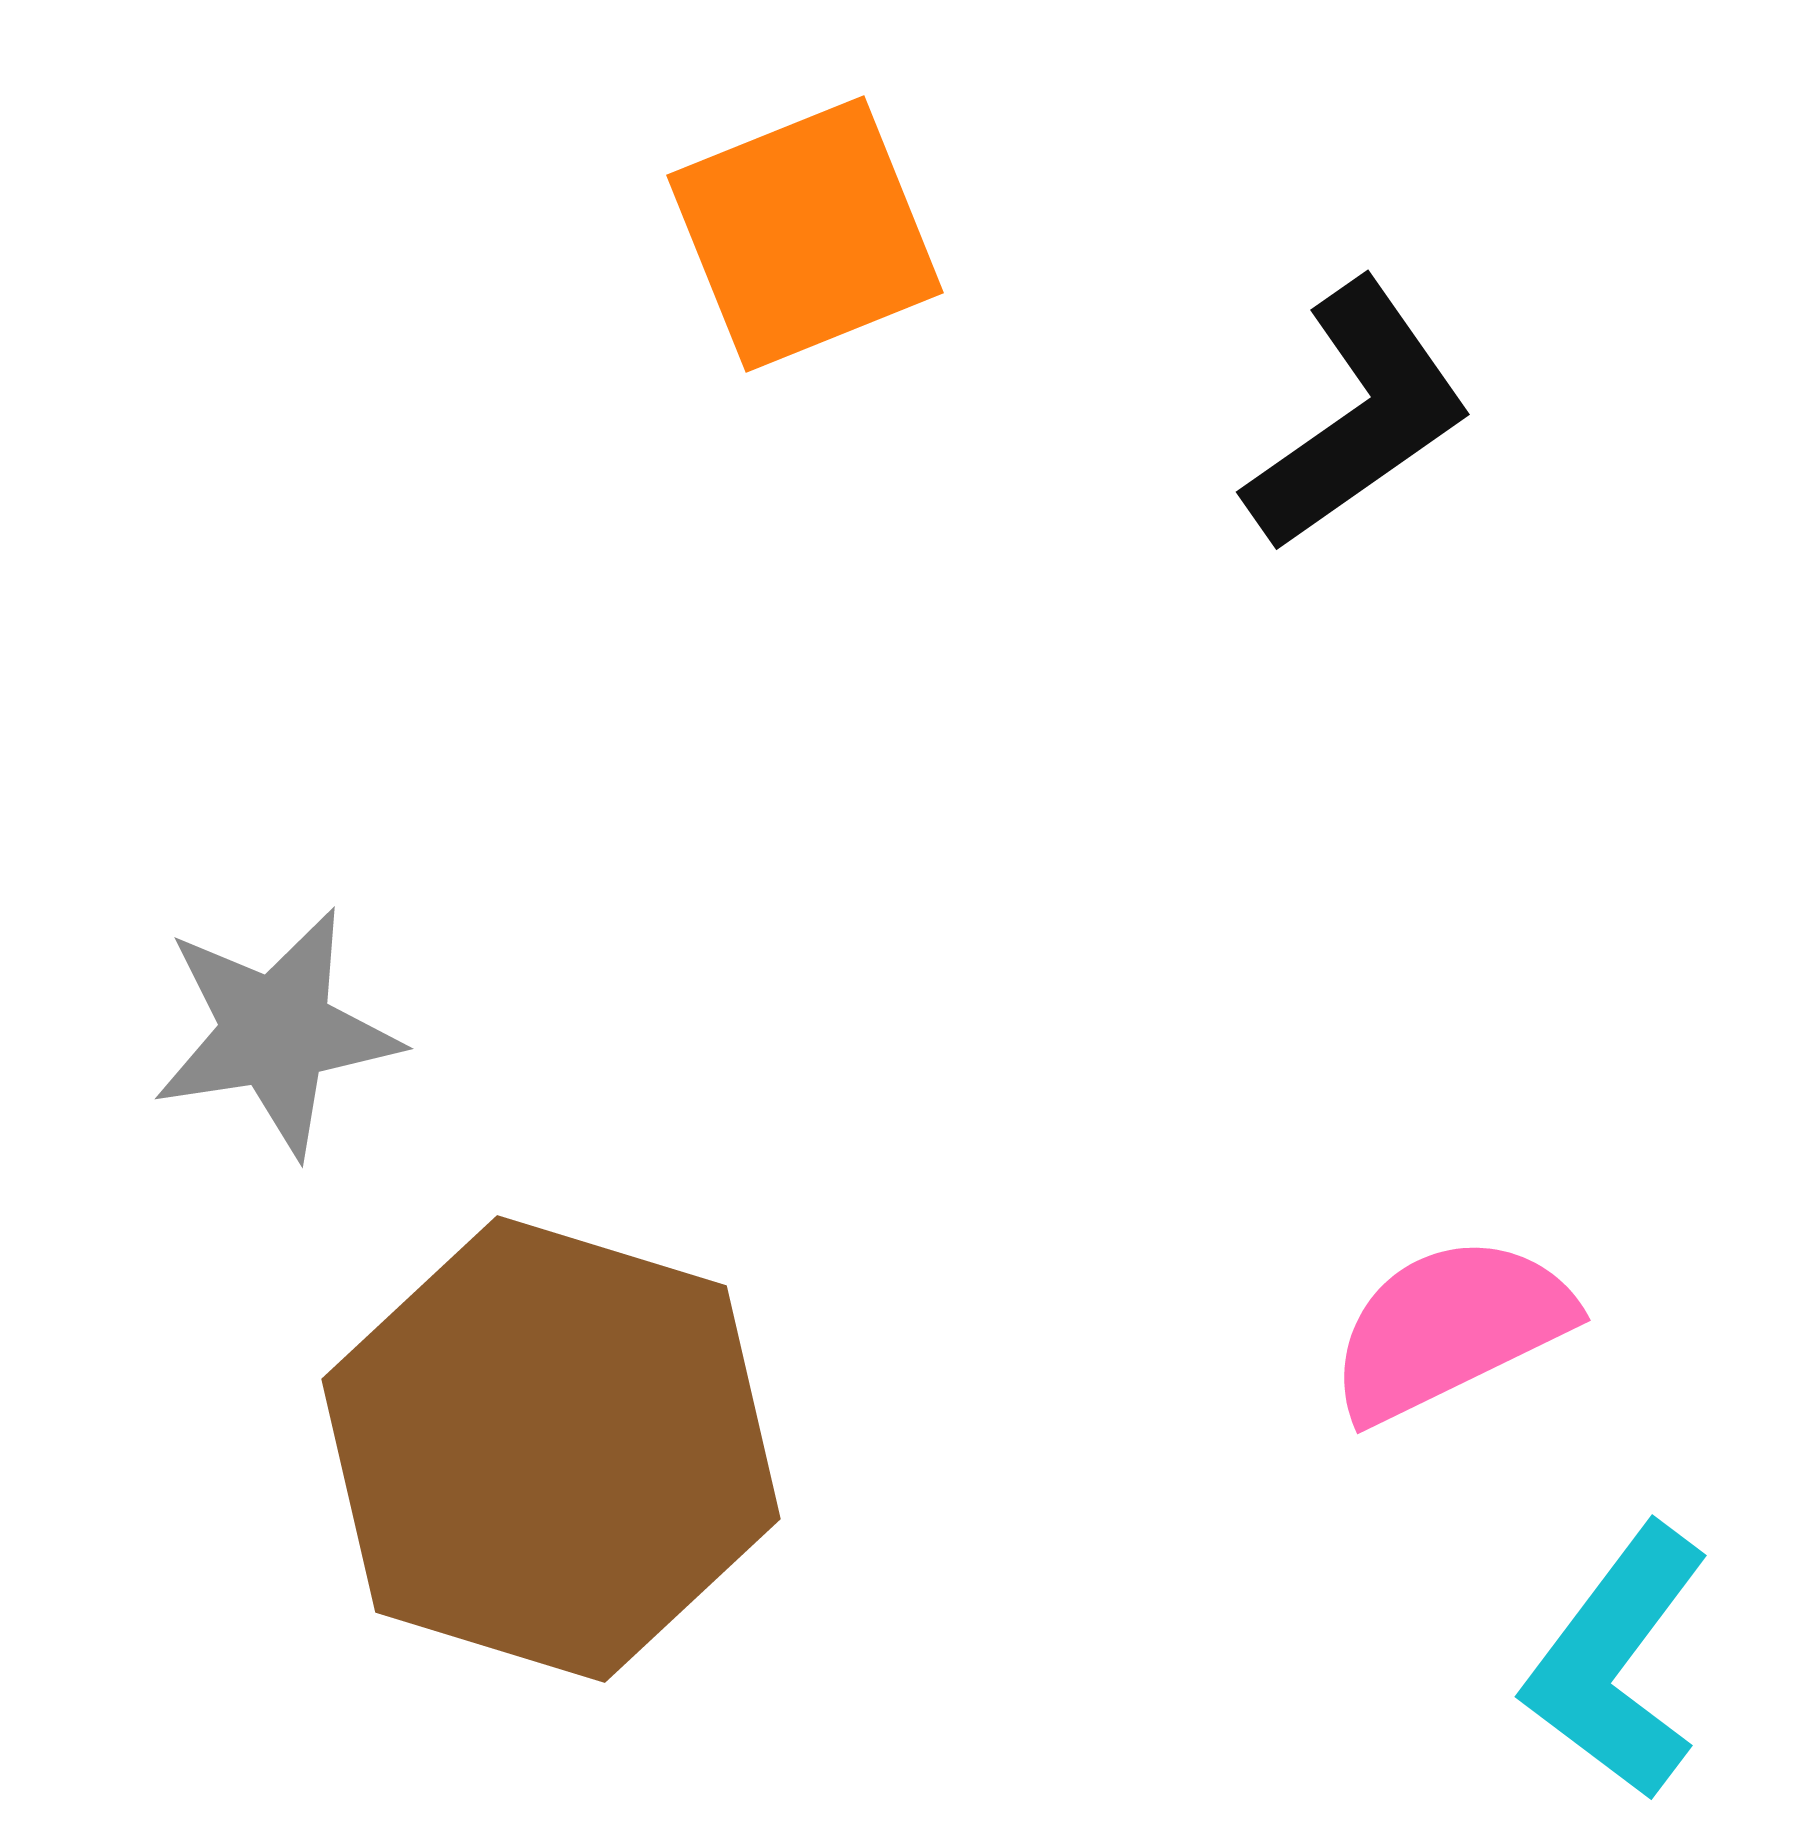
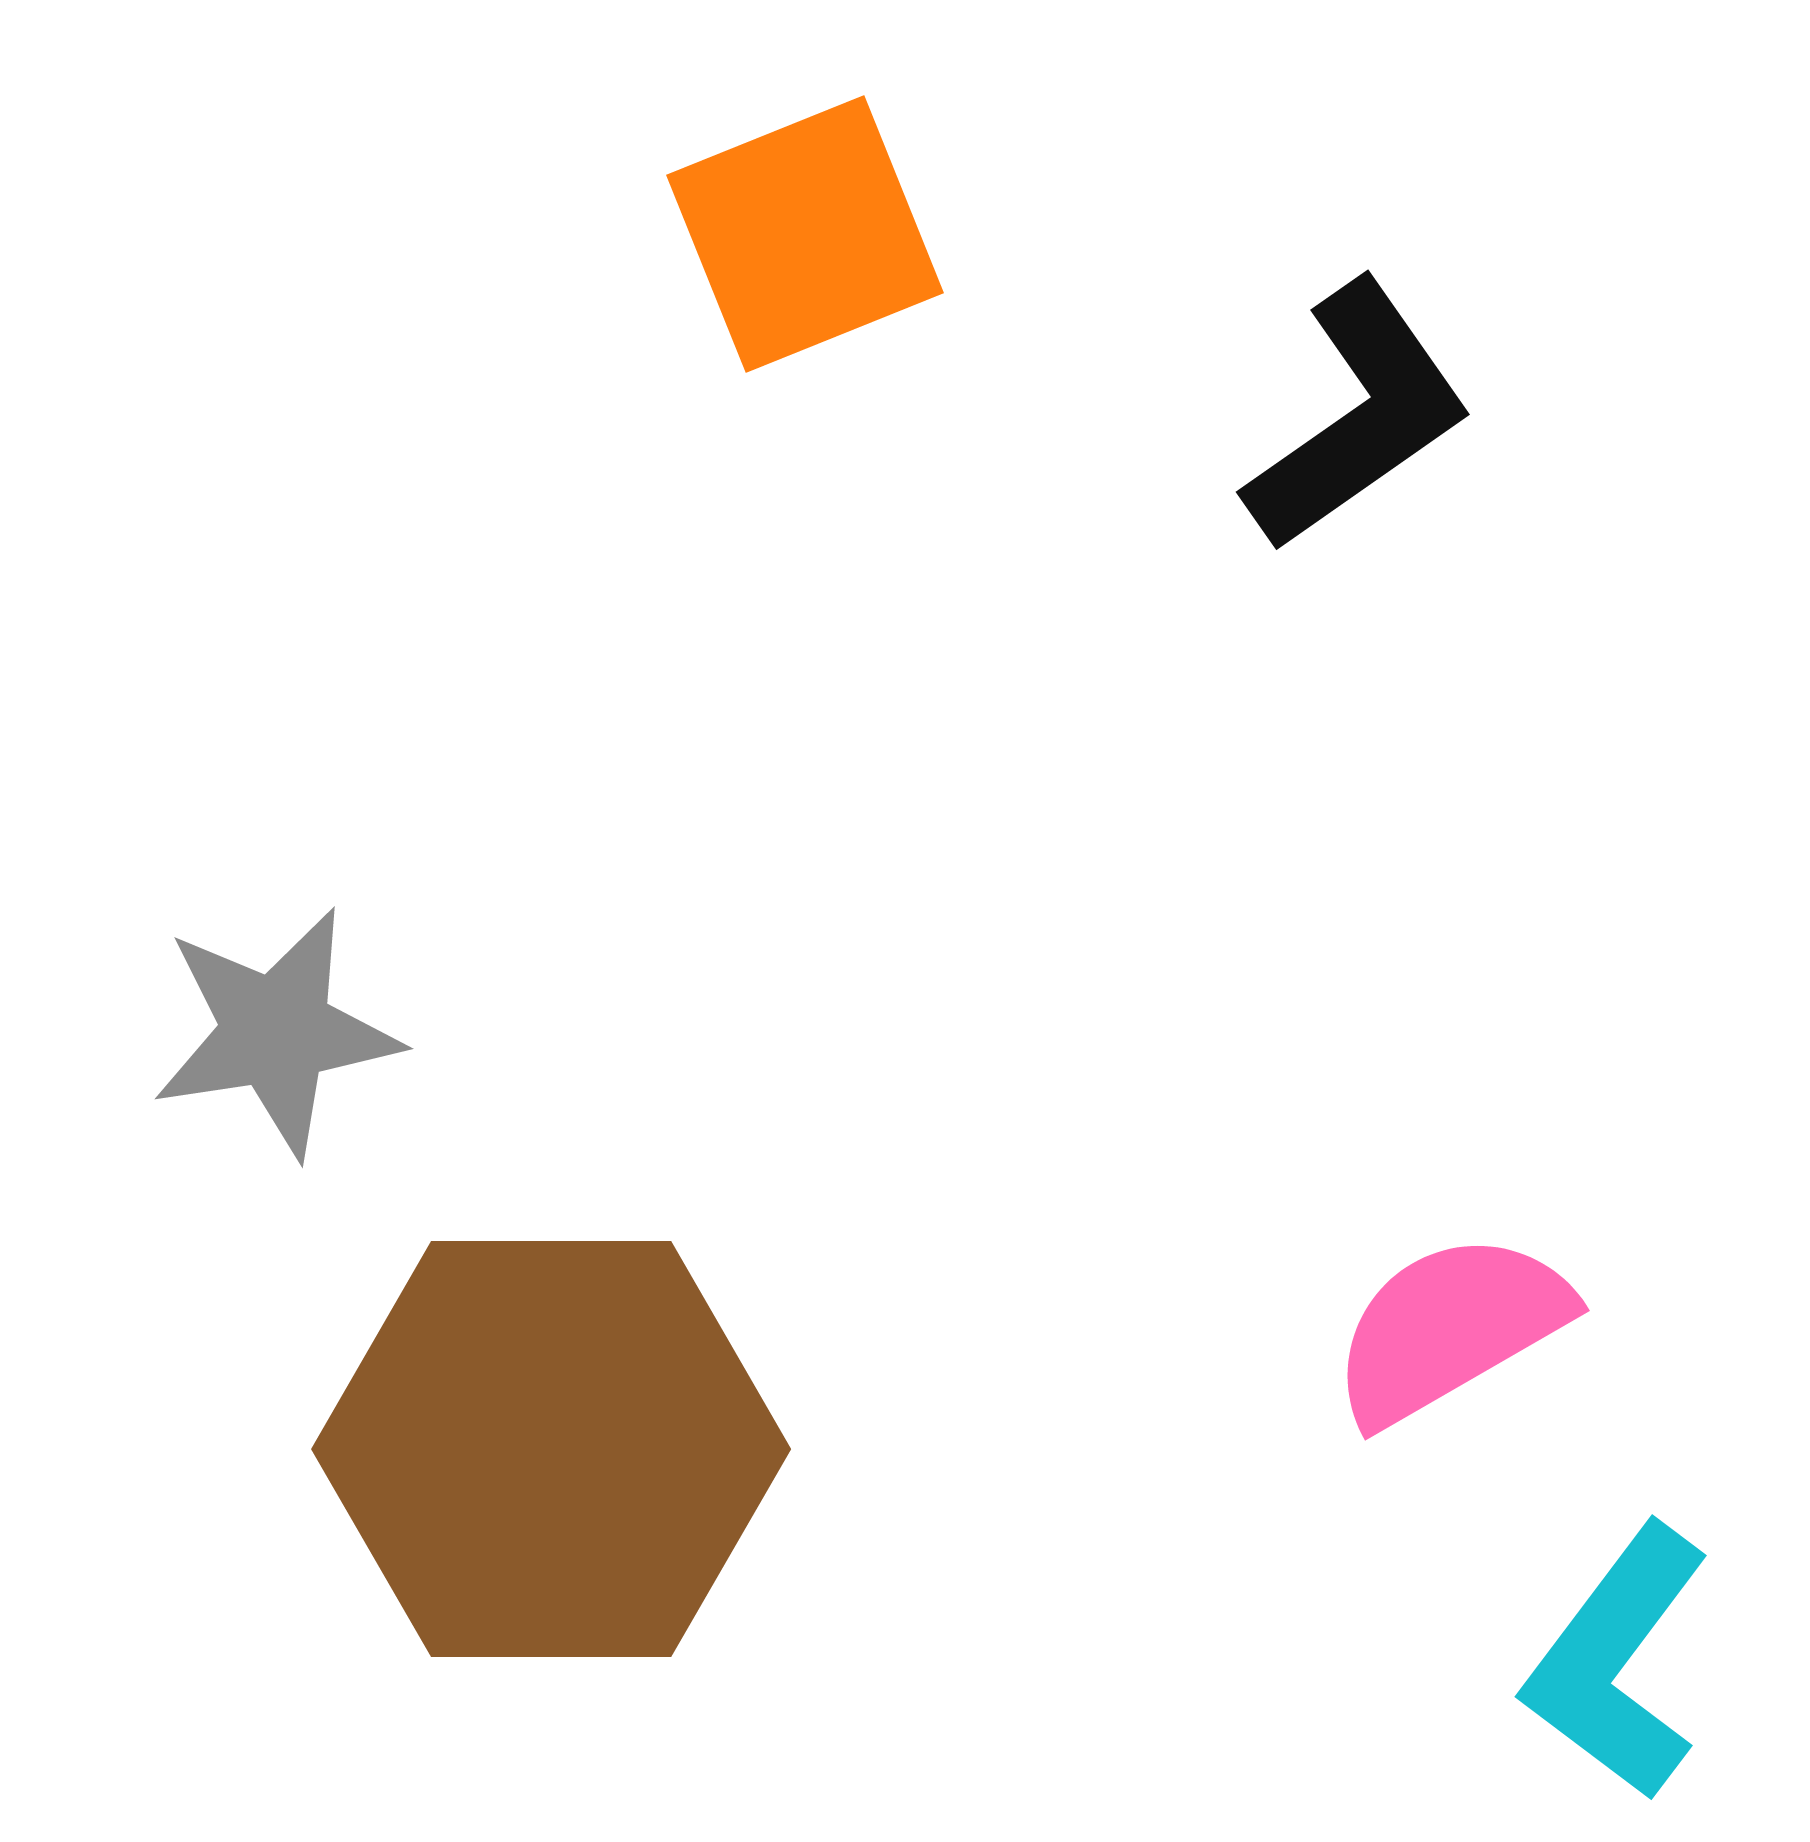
pink semicircle: rotated 4 degrees counterclockwise
brown hexagon: rotated 17 degrees counterclockwise
